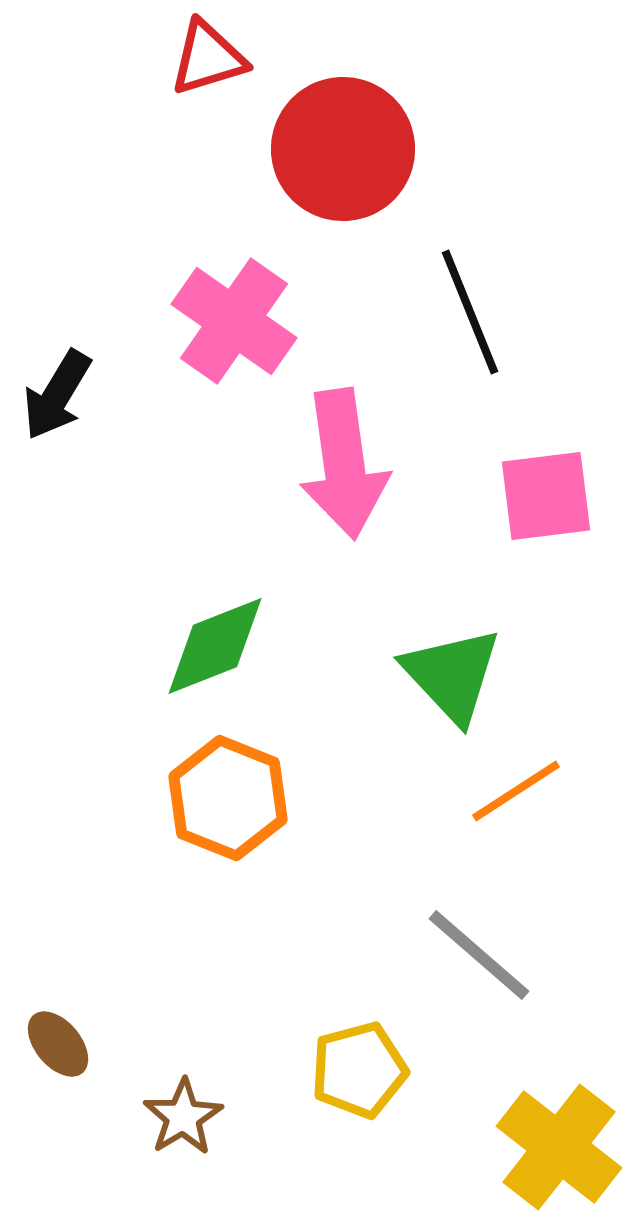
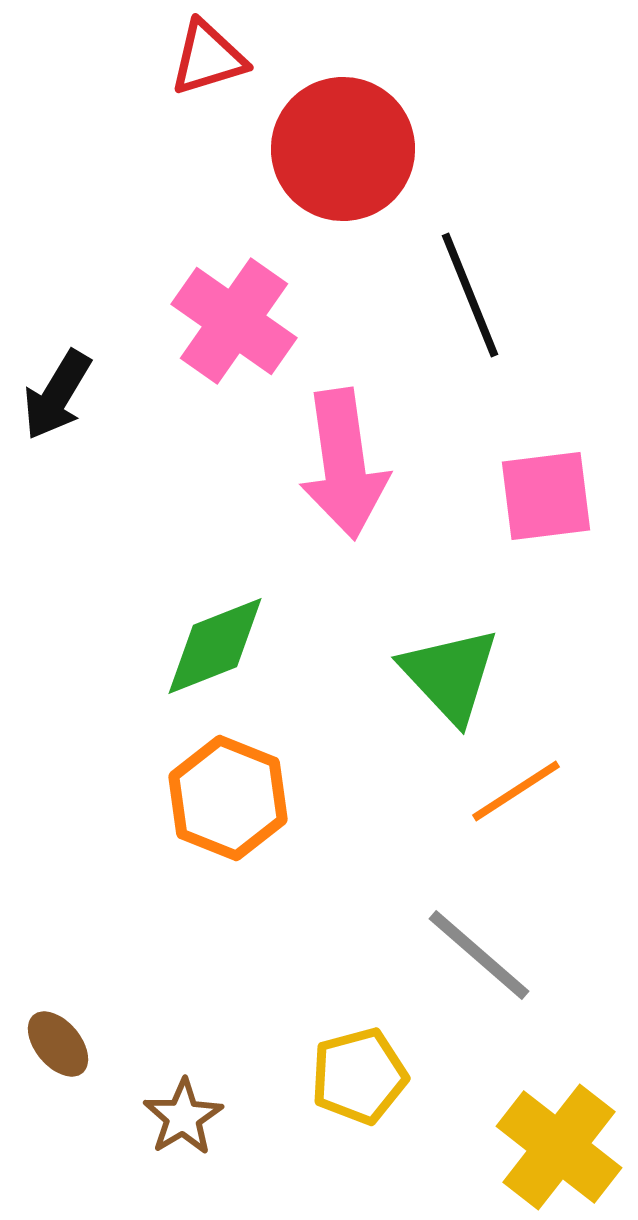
black line: moved 17 px up
green triangle: moved 2 px left
yellow pentagon: moved 6 px down
